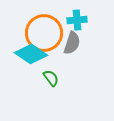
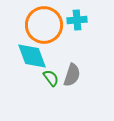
orange circle: moved 8 px up
gray semicircle: moved 32 px down
cyan diamond: moved 1 px right, 2 px down; rotated 36 degrees clockwise
